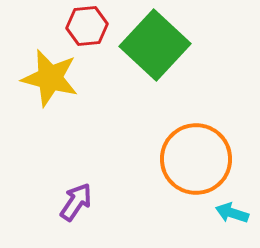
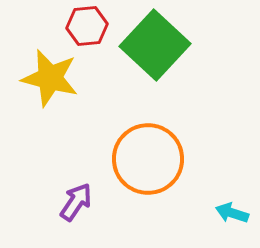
orange circle: moved 48 px left
